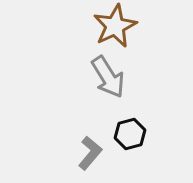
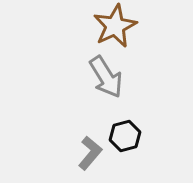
gray arrow: moved 2 px left
black hexagon: moved 5 px left, 2 px down
